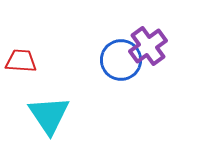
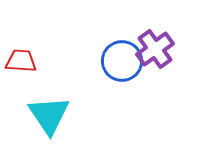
purple cross: moved 7 px right, 3 px down
blue circle: moved 1 px right, 1 px down
